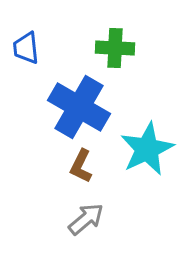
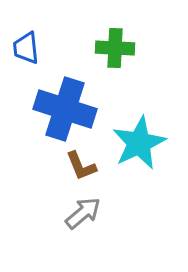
blue cross: moved 14 px left, 2 px down; rotated 12 degrees counterclockwise
cyan star: moved 8 px left, 6 px up
brown L-shape: rotated 48 degrees counterclockwise
gray arrow: moved 3 px left, 6 px up
